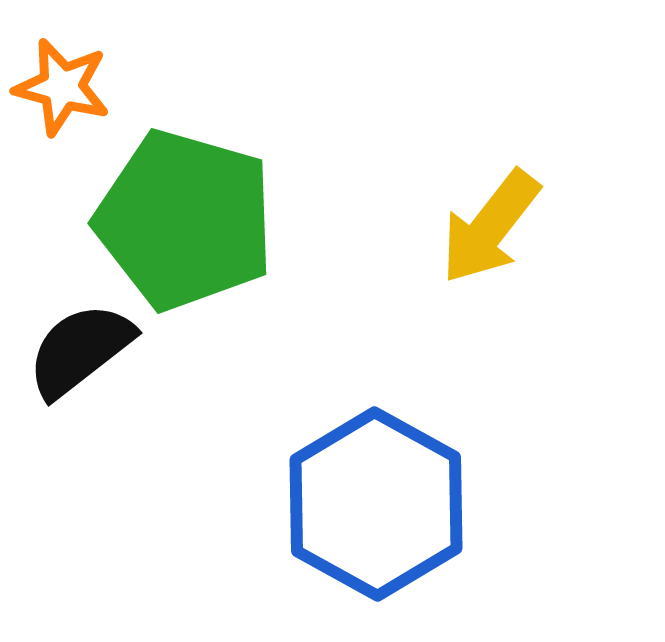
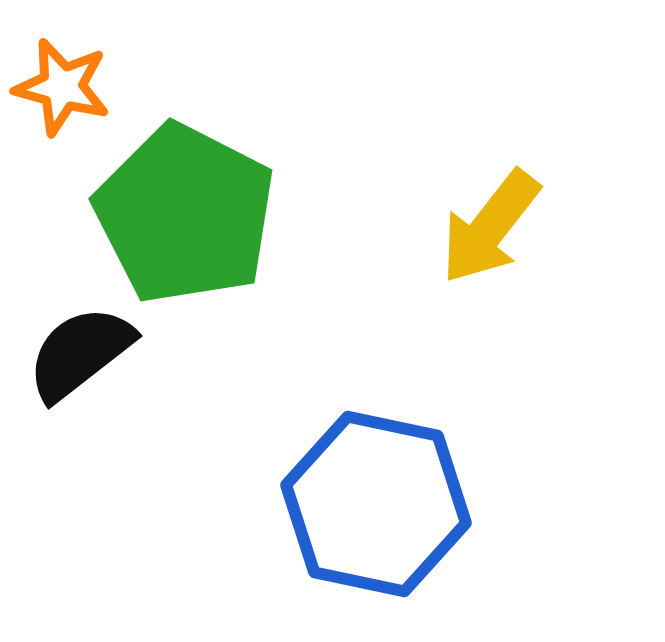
green pentagon: moved 6 px up; rotated 11 degrees clockwise
black semicircle: moved 3 px down
blue hexagon: rotated 17 degrees counterclockwise
